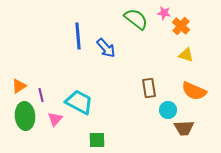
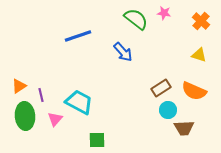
orange cross: moved 20 px right, 5 px up
blue line: rotated 76 degrees clockwise
blue arrow: moved 17 px right, 4 px down
yellow triangle: moved 13 px right
brown rectangle: moved 12 px right; rotated 66 degrees clockwise
